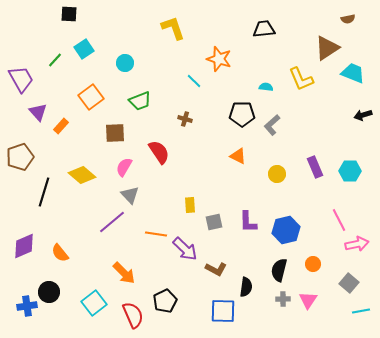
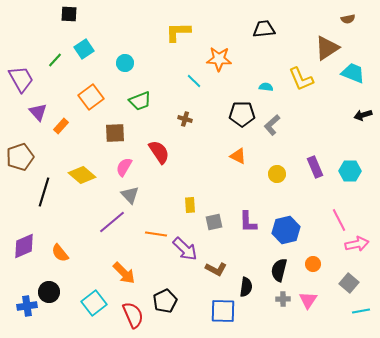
yellow L-shape at (173, 28): moved 5 px right, 4 px down; rotated 72 degrees counterclockwise
orange star at (219, 59): rotated 15 degrees counterclockwise
